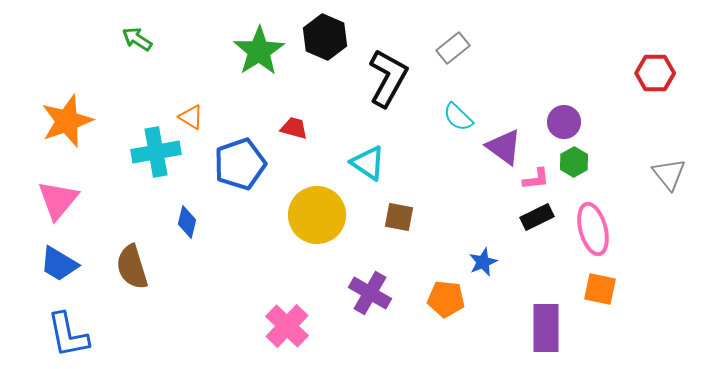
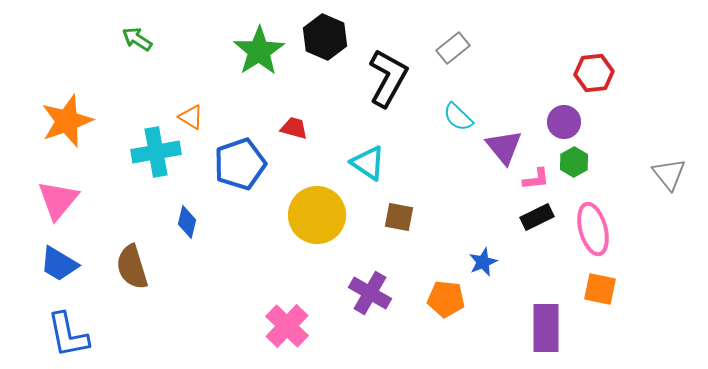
red hexagon: moved 61 px left; rotated 6 degrees counterclockwise
purple triangle: rotated 15 degrees clockwise
